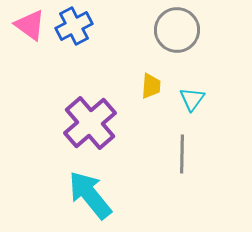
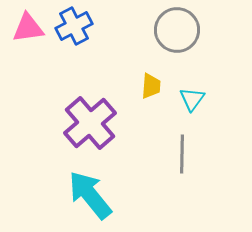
pink triangle: moved 2 px left, 3 px down; rotated 44 degrees counterclockwise
